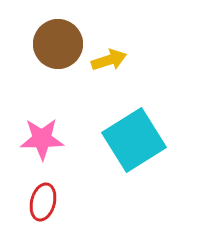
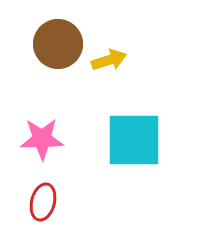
cyan square: rotated 32 degrees clockwise
